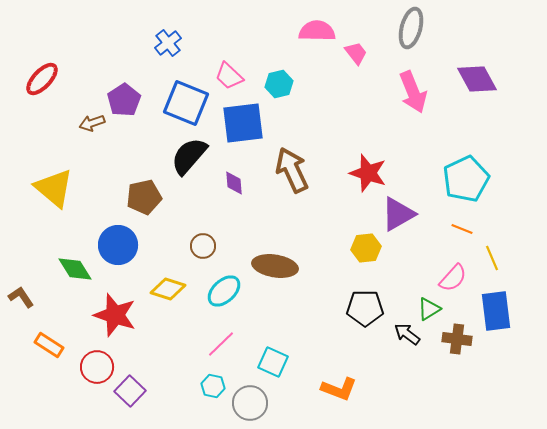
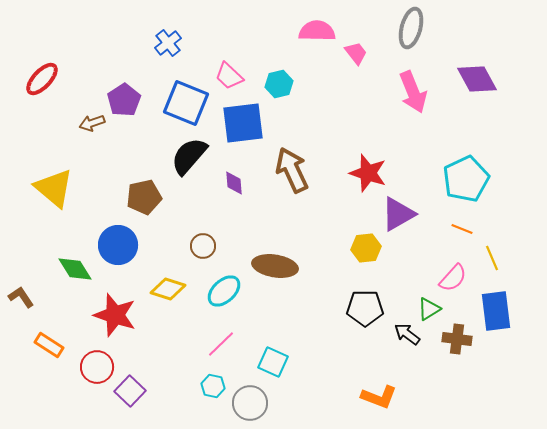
orange L-shape at (339, 389): moved 40 px right, 8 px down
